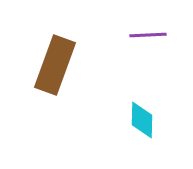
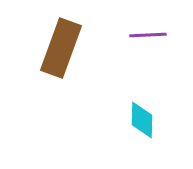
brown rectangle: moved 6 px right, 17 px up
